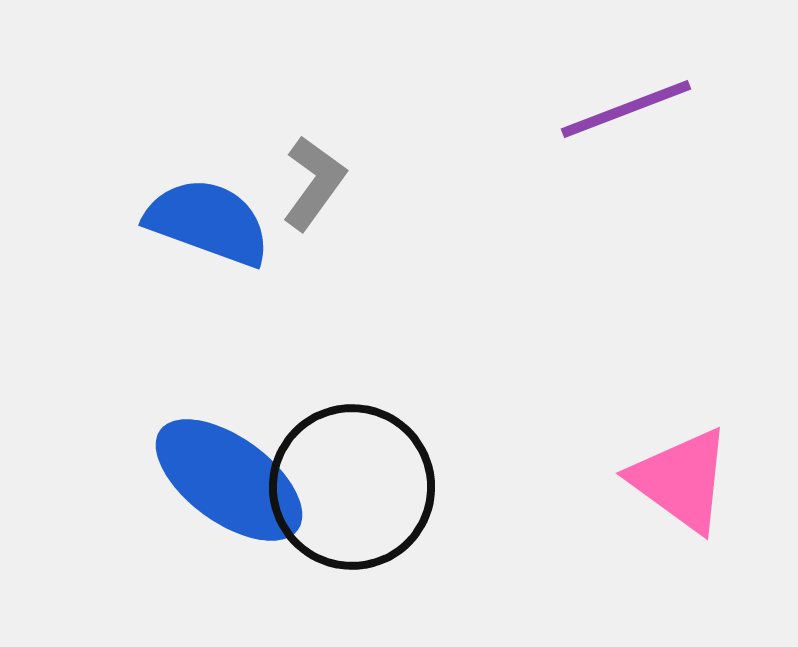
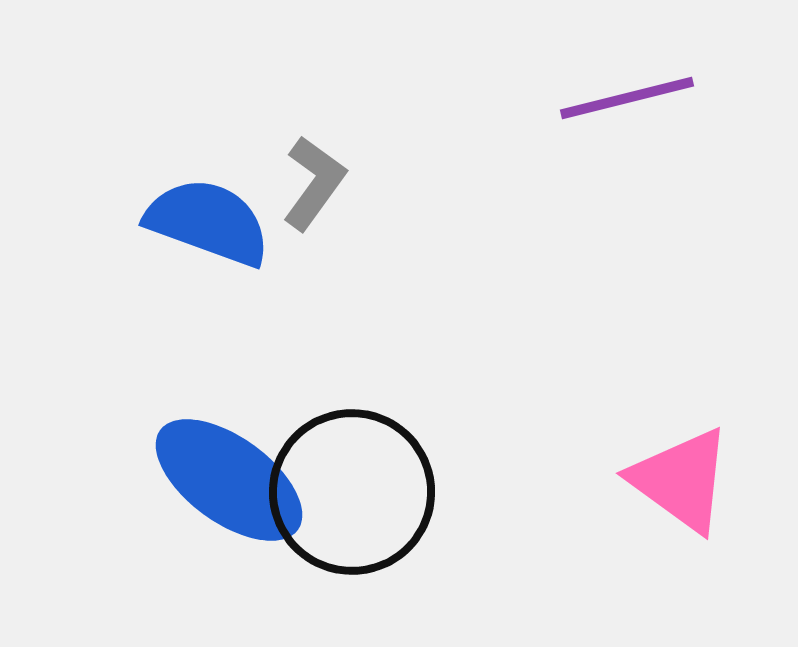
purple line: moved 1 px right, 11 px up; rotated 7 degrees clockwise
black circle: moved 5 px down
